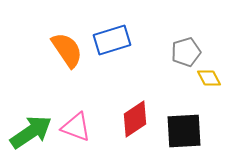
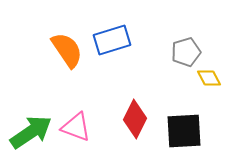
red diamond: rotated 30 degrees counterclockwise
